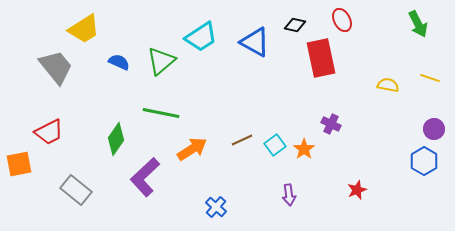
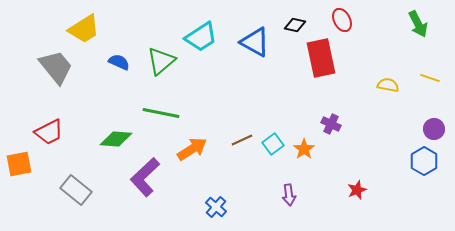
green diamond: rotated 60 degrees clockwise
cyan square: moved 2 px left, 1 px up
